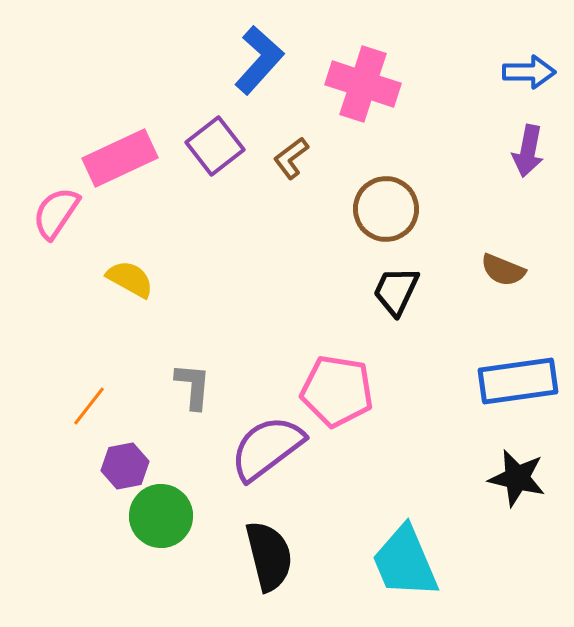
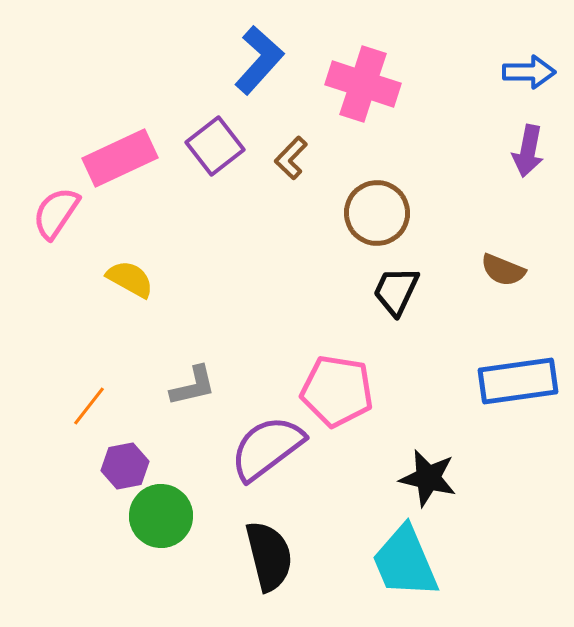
brown L-shape: rotated 9 degrees counterclockwise
brown circle: moved 9 px left, 4 px down
gray L-shape: rotated 72 degrees clockwise
black star: moved 89 px left
